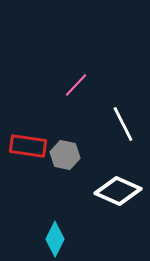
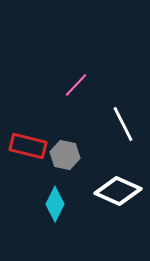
red rectangle: rotated 6 degrees clockwise
cyan diamond: moved 35 px up
